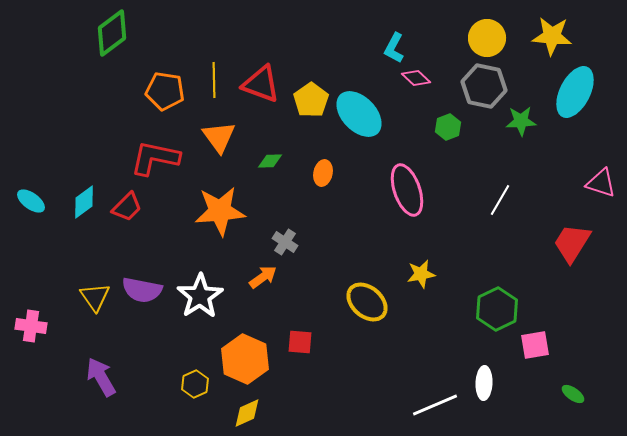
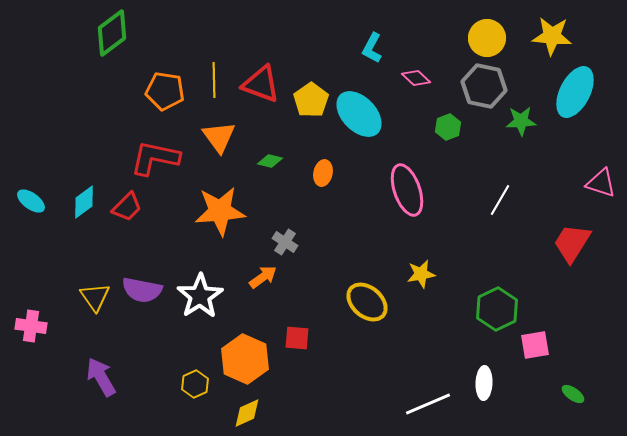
cyan L-shape at (394, 48): moved 22 px left
green diamond at (270, 161): rotated 15 degrees clockwise
red square at (300, 342): moved 3 px left, 4 px up
white line at (435, 405): moved 7 px left, 1 px up
